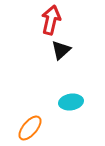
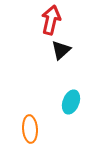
cyan ellipse: rotated 60 degrees counterclockwise
orange ellipse: moved 1 px down; rotated 44 degrees counterclockwise
